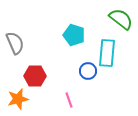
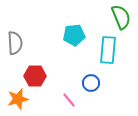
green semicircle: moved 2 px up; rotated 30 degrees clockwise
cyan pentagon: rotated 25 degrees counterclockwise
gray semicircle: rotated 20 degrees clockwise
cyan rectangle: moved 1 px right, 3 px up
blue circle: moved 3 px right, 12 px down
pink line: rotated 21 degrees counterclockwise
